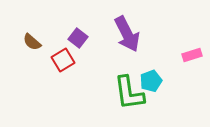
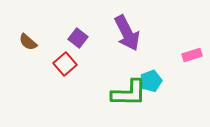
purple arrow: moved 1 px up
brown semicircle: moved 4 px left
red square: moved 2 px right, 4 px down; rotated 10 degrees counterclockwise
green L-shape: rotated 81 degrees counterclockwise
